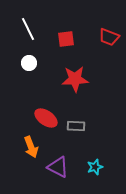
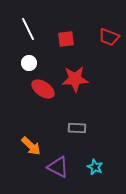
red ellipse: moved 3 px left, 29 px up
gray rectangle: moved 1 px right, 2 px down
orange arrow: moved 1 px up; rotated 25 degrees counterclockwise
cyan star: rotated 28 degrees counterclockwise
